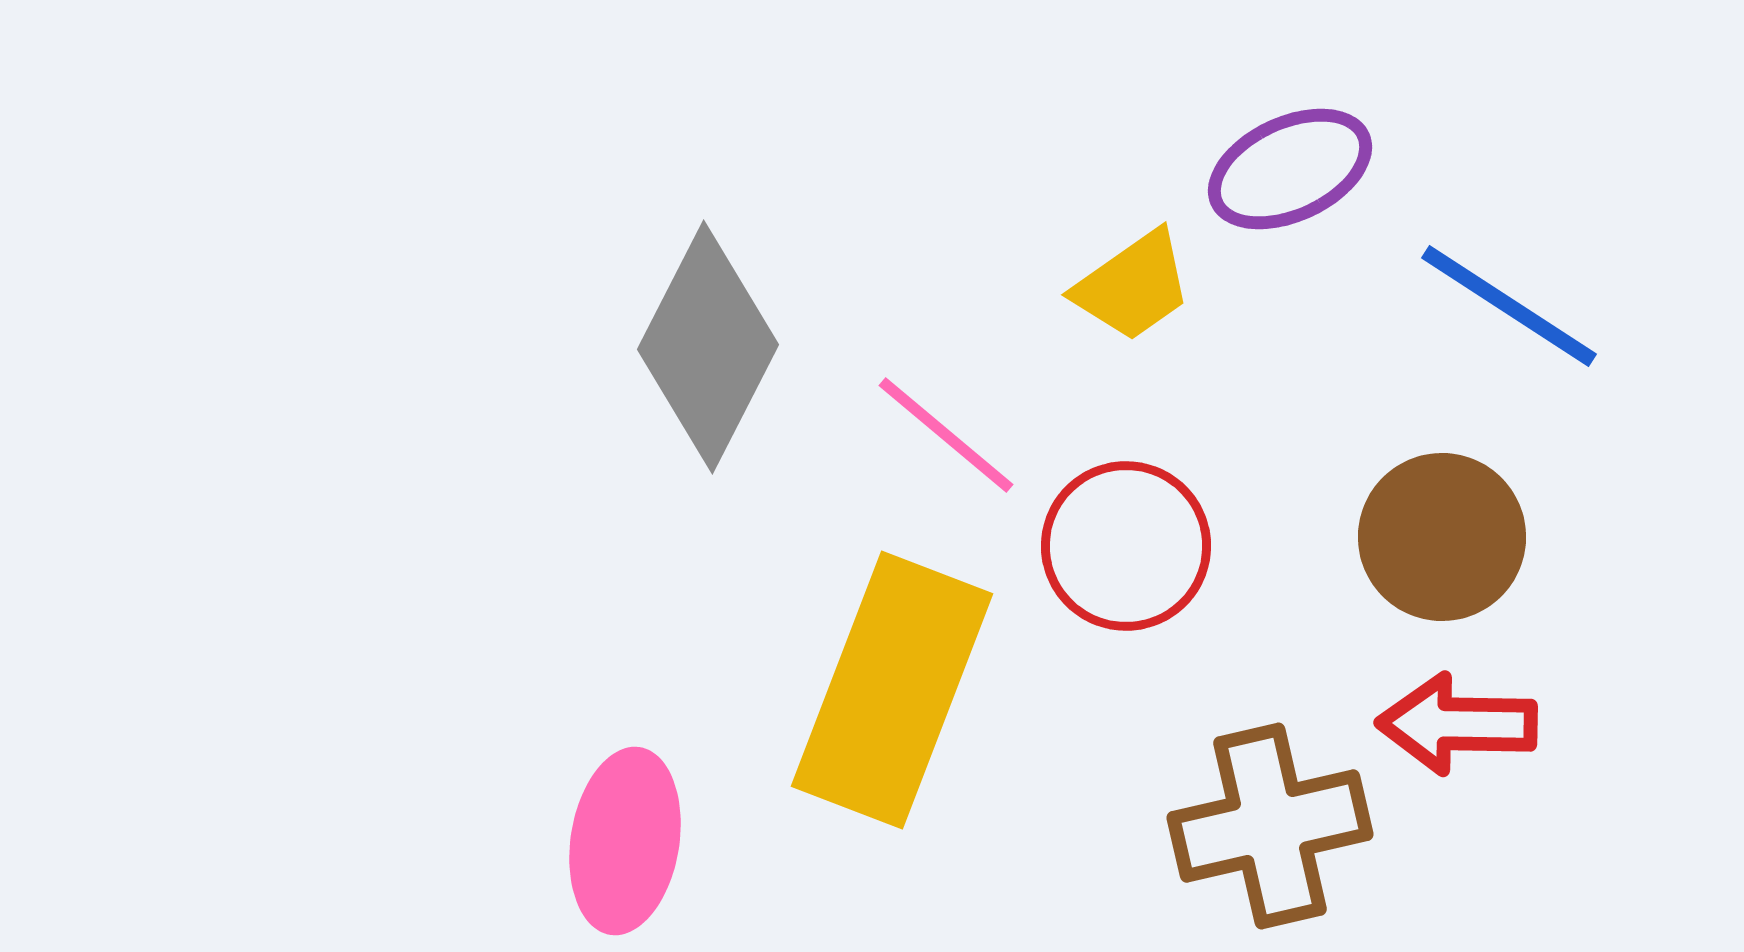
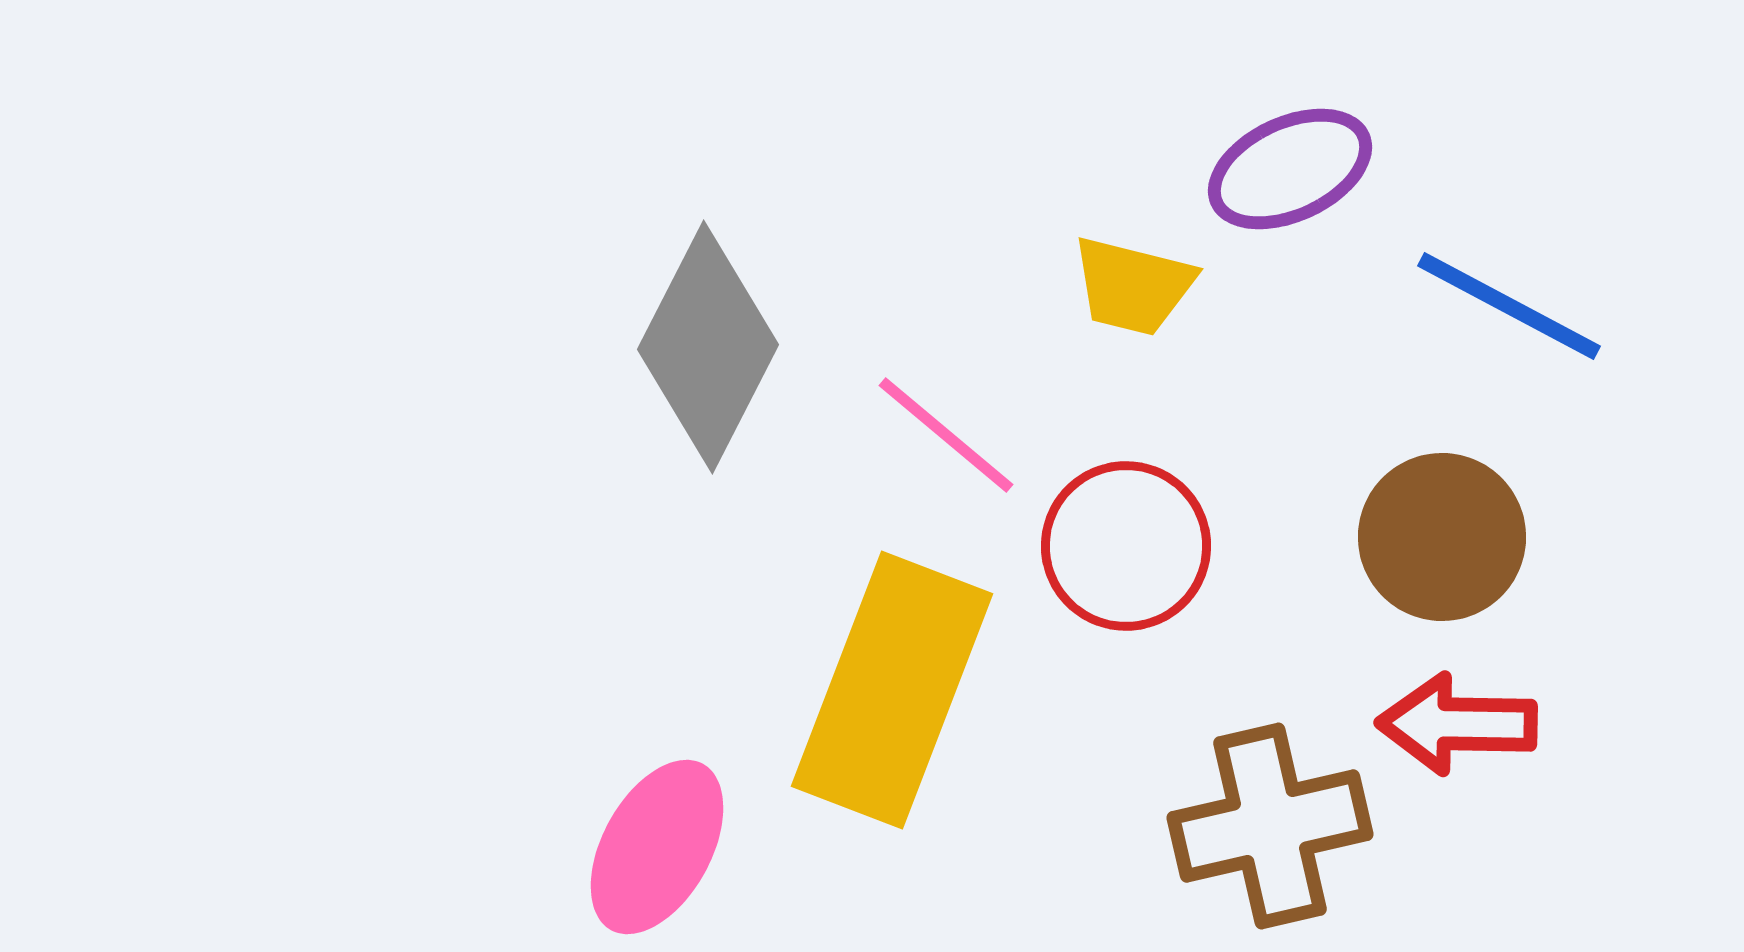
yellow trapezoid: rotated 49 degrees clockwise
blue line: rotated 5 degrees counterclockwise
pink ellipse: moved 32 px right, 6 px down; rotated 20 degrees clockwise
